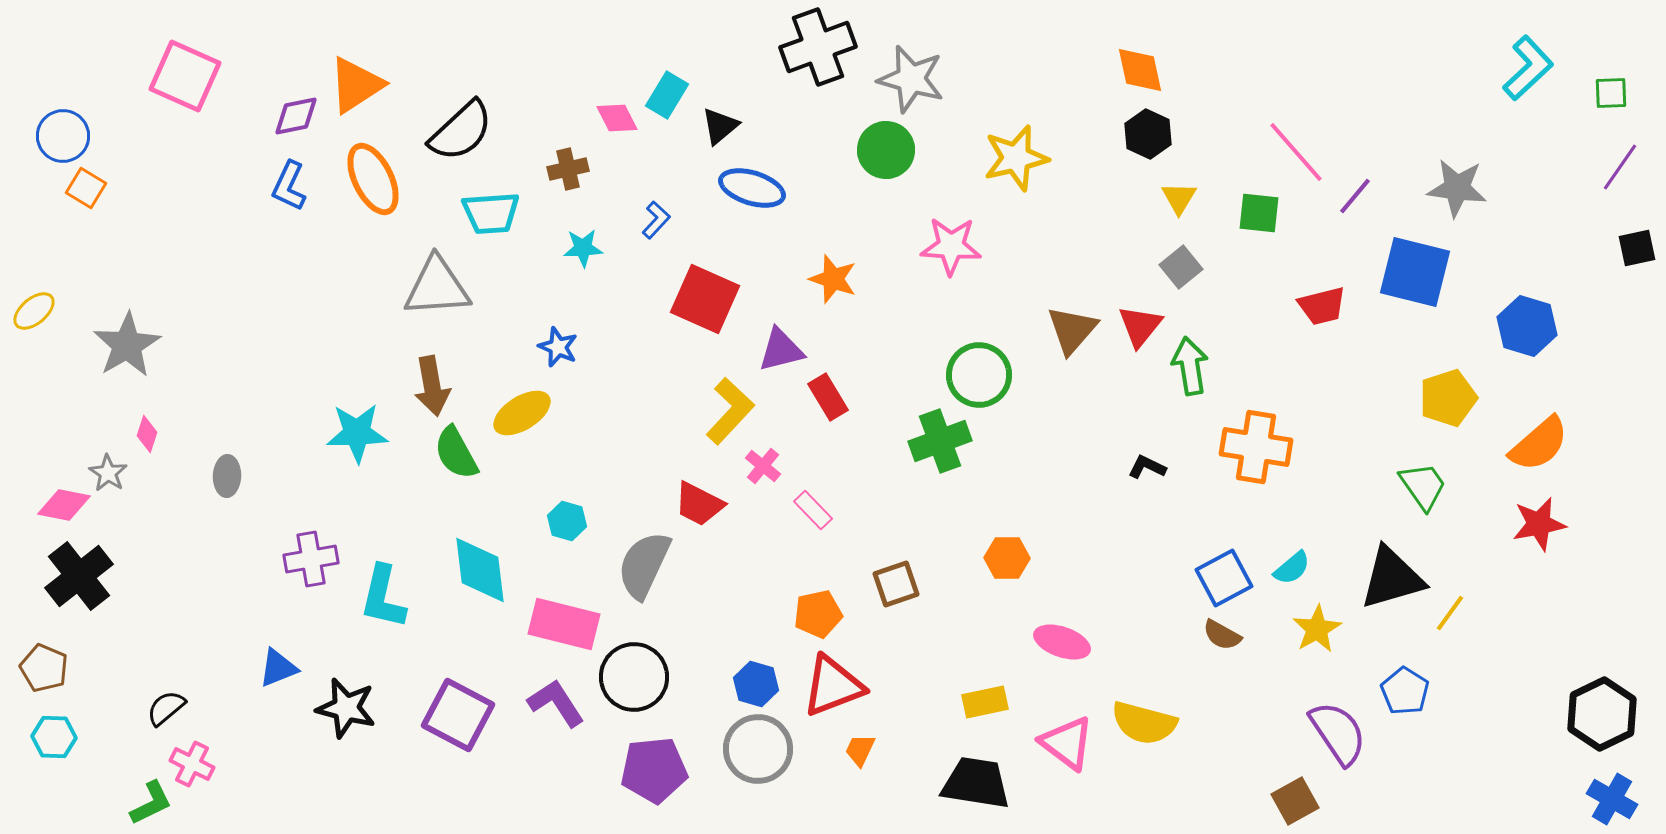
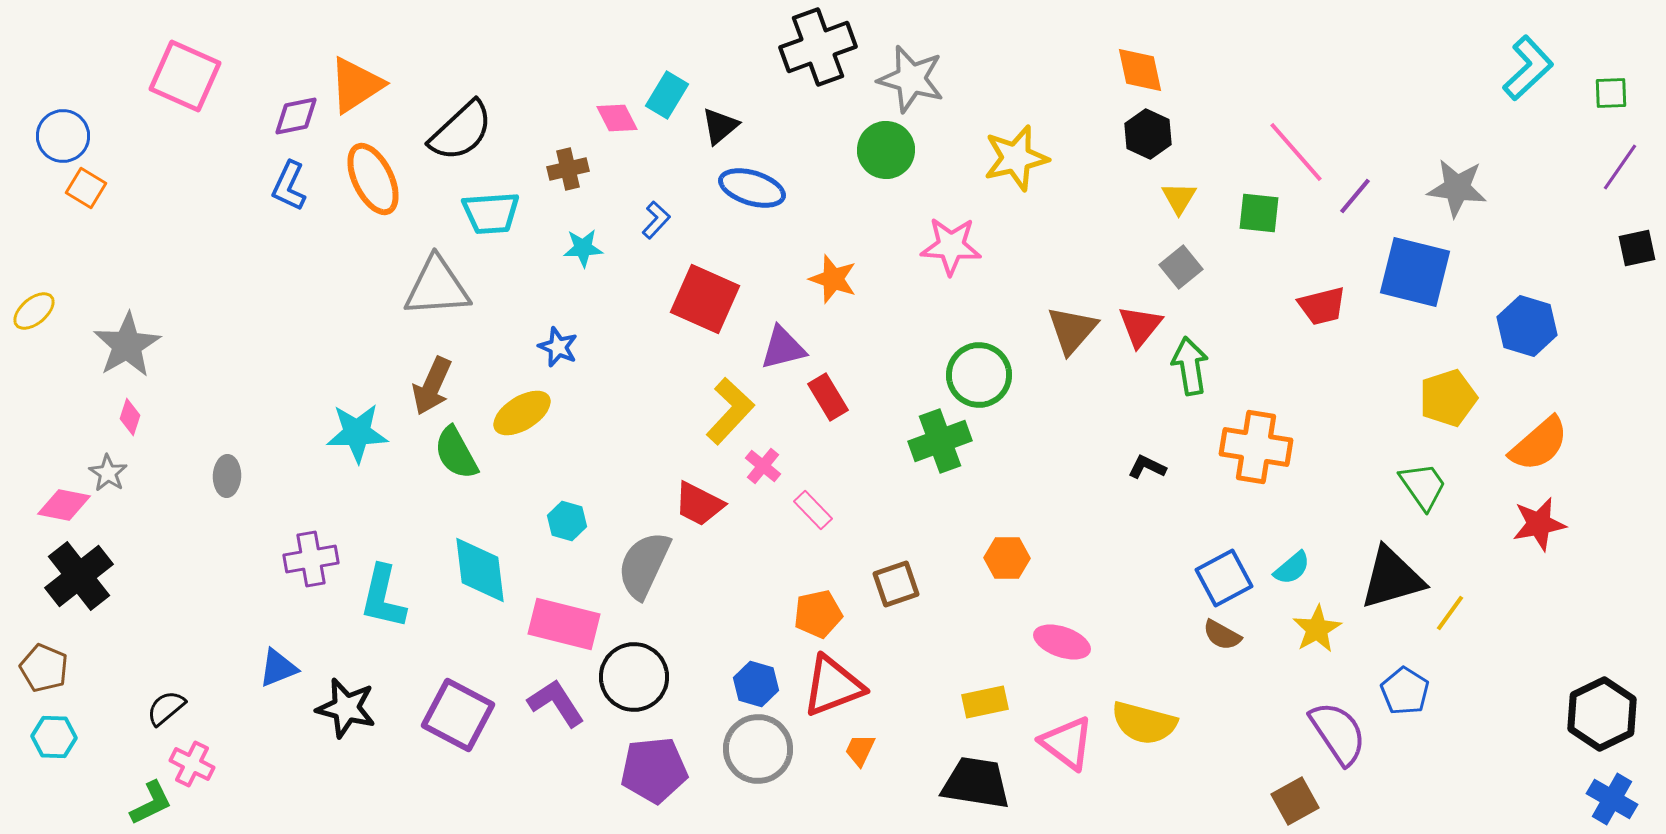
purple triangle at (781, 350): moved 2 px right, 2 px up
brown arrow at (432, 386): rotated 34 degrees clockwise
pink diamond at (147, 434): moved 17 px left, 17 px up
